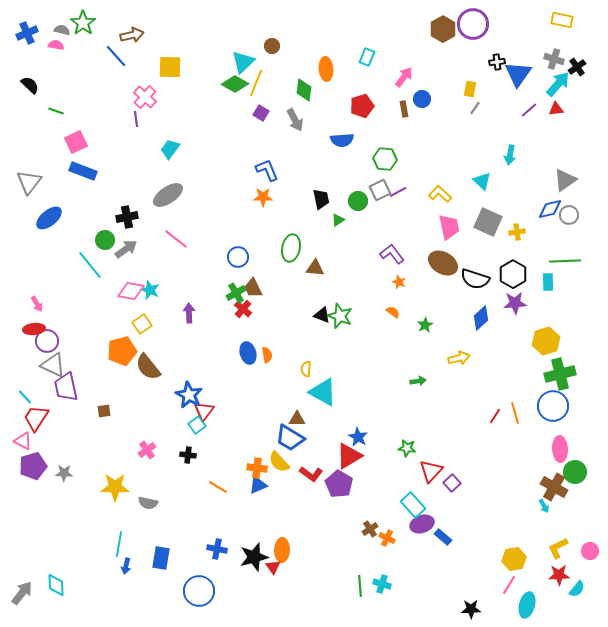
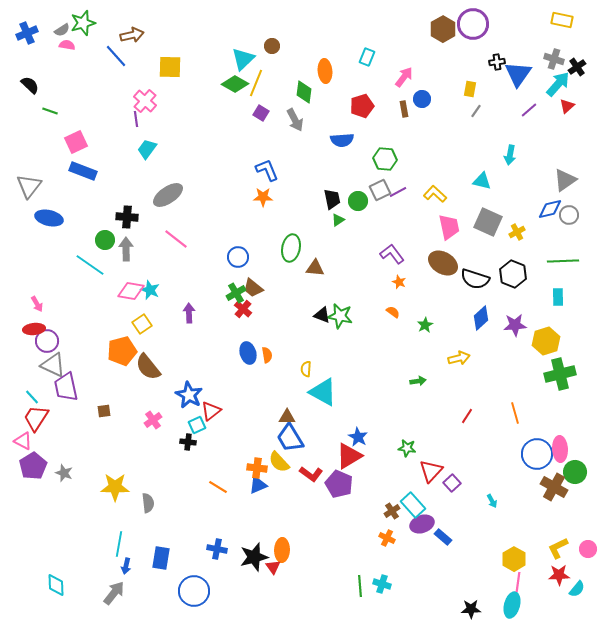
green star at (83, 23): rotated 20 degrees clockwise
gray semicircle at (62, 30): rotated 133 degrees clockwise
pink semicircle at (56, 45): moved 11 px right
cyan triangle at (243, 62): moved 3 px up
orange ellipse at (326, 69): moved 1 px left, 2 px down
green diamond at (304, 90): moved 2 px down
pink cross at (145, 97): moved 4 px down
gray line at (475, 108): moved 1 px right, 3 px down
red triangle at (556, 109): moved 11 px right, 3 px up; rotated 35 degrees counterclockwise
green line at (56, 111): moved 6 px left
cyan trapezoid at (170, 149): moved 23 px left
cyan triangle at (482, 181): rotated 30 degrees counterclockwise
gray triangle at (29, 182): moved 4 px down
yellow L-shape at (440, 194): moved 5 px left
black trapezoid at (321, 199): moved 11 px right
black cross at (127, 217): rotated 15 degrees clockwise
blue ellipse at (49, 218): rotated 52 degrees clockwise
yellow cross at (517, 232): rotated 21 degrees counterclockwise
gray arrow at (126, 249): rotated 55 degrees counterclockwise
green line at (565, 261): moved 2 px left
cyan line at (90, 265): rotated 16 degrees counterclockwise
black hexagon at (513, 274): rotated 8 degrees counterclockwise
cyan rectangle at (548, 282): moved 10 px right, 15 px down
brown trapezoid at (253, 288): rotated 25 degrees counterclockwise
purple star at (515, 303): moved 22 px down
green star at (340, 316): rotated 10 degrees counterclockwise
cyan line at (25, 397): moved 7 px right
blue circle at (553, 406): moved 16 px left, 48 px down
red triangle at (204, 411): moved 7 px right; rotated 15 degrees clockwise
red line at (495, 416): moved 28 px left
brown triangle at (297, 419): moved 10 px left, 2 px up
cyan square at (197, 425): rotated 12 degrees clockwise
blue trapezoid at (290, 438): rotated 28 degrees clockwise
pink cross at (147, 450): moved 6 px right, 30 px up
black cross at (188, 455): moved 13 px up
purple pentagon at (33, 466): rotated 16 degrees counterclockwise
gray star at (64, 473): rotated 18 degrees clockwise
purple pentagon at (339, 484): rotated 8 degrees counterclockwise
gray semicircle at (148, 503): rotated 108 degrees counterclockwise
cyan arrow at (544, 506): moved 52 px left, 5 px up
brown cross at (370, 529): moved 22 px right, 18 px up
pink circle at (590, 551): moved 2 px left, 2 px up
yellow hexagon at (514, 559): rotated 20 degrees counterclockwise
pink line at (509, 585): moved 9 px right, 3 px up; rotated 24 degrees counterclockwise
blue circle at (199, 591): moved 5 px left
gray arrow at (22, 593): moved 92 px right
cyan ellipse at (527, 605): moved 15 px left
